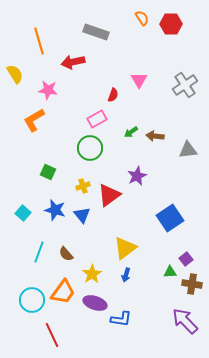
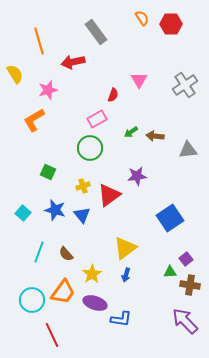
gray rectangle: rotated 35 degrees clockwise
pink star: rotated 24 degrees counterclockwise
purple star: rotated 18 degrees clockwise
brown cross: moved 2 px left, 1 px down
